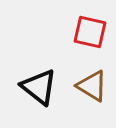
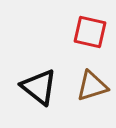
brown triangle: rotated 48 degrees counterclockwise
